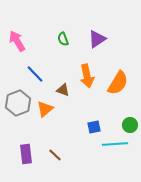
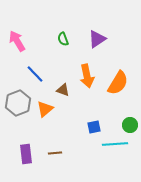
brown line: moved 2 px up; rotated 48 degrees counterclockwise
